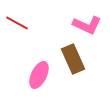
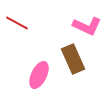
pink L-shape: moved 1 px down
